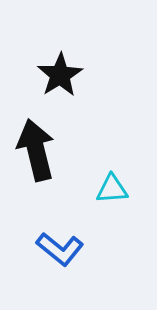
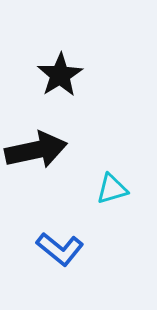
black arrow: rotated 92 degrees clockwise
cyan triangle: rotated 12 degrees counterclockwise
